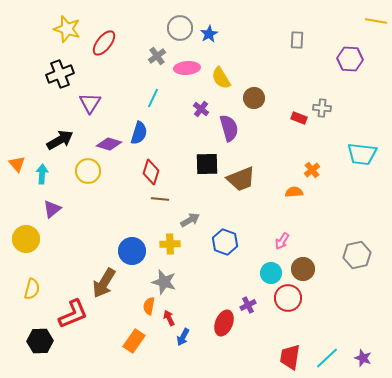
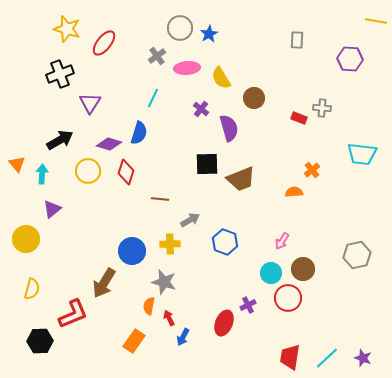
red diamond at (151, 172): moved 25 px left
